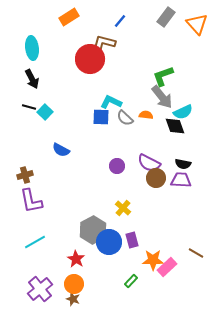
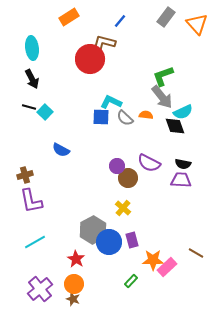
brown circle: moved 28 px left
